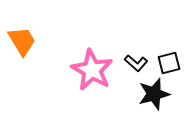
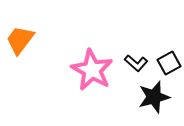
orange trapezoid: moved 2 px left, 1 px up; rotated 112 degrees counterclockwise
black square: rotated 15 degrees counterclockwise
black star: moved 3 px down
